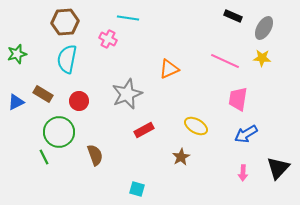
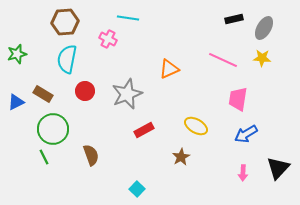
black rectangle: moved 1 px right, 3 px down; rotated 36 degrees counterclockwise
pink line: moved 2 px left, 1 px up
red circle: moved 6 px right, 10 px up
green circle: moved 6 px left, 3 px up
brown semicircle: moved 4 px left
cyan square: rotated 28 degrees clockwise
